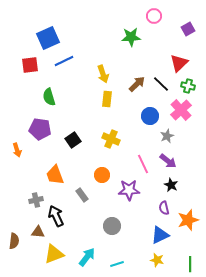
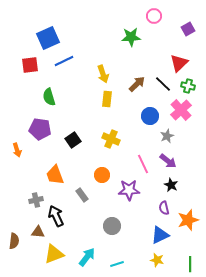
black line: moved 2 px right
